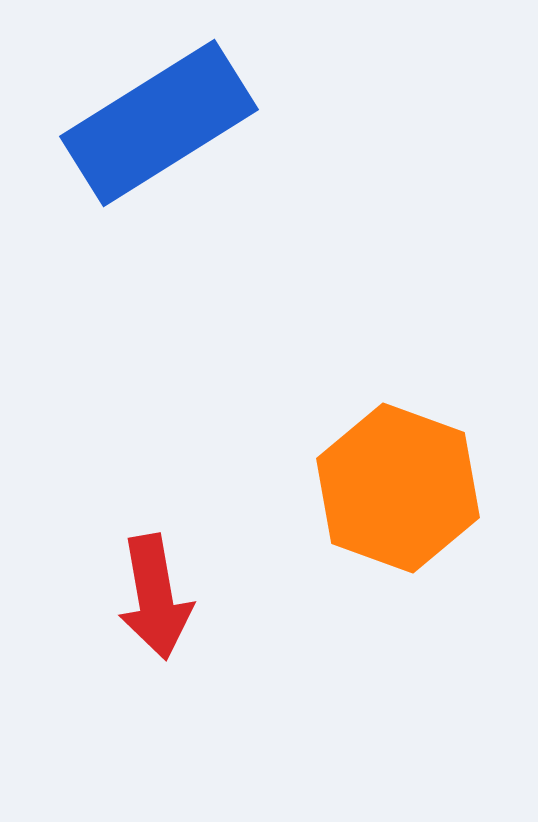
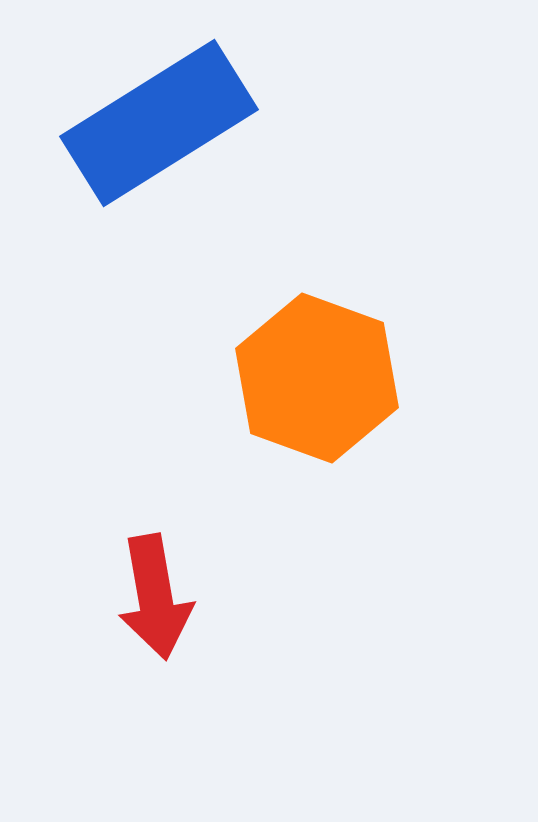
orange hexagon: moved 81 px left, 110 px up
